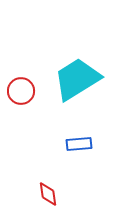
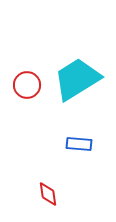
red circle: moved 6 px right, 6 px up
blue rectangle: rotated 10 degrees clockwise
